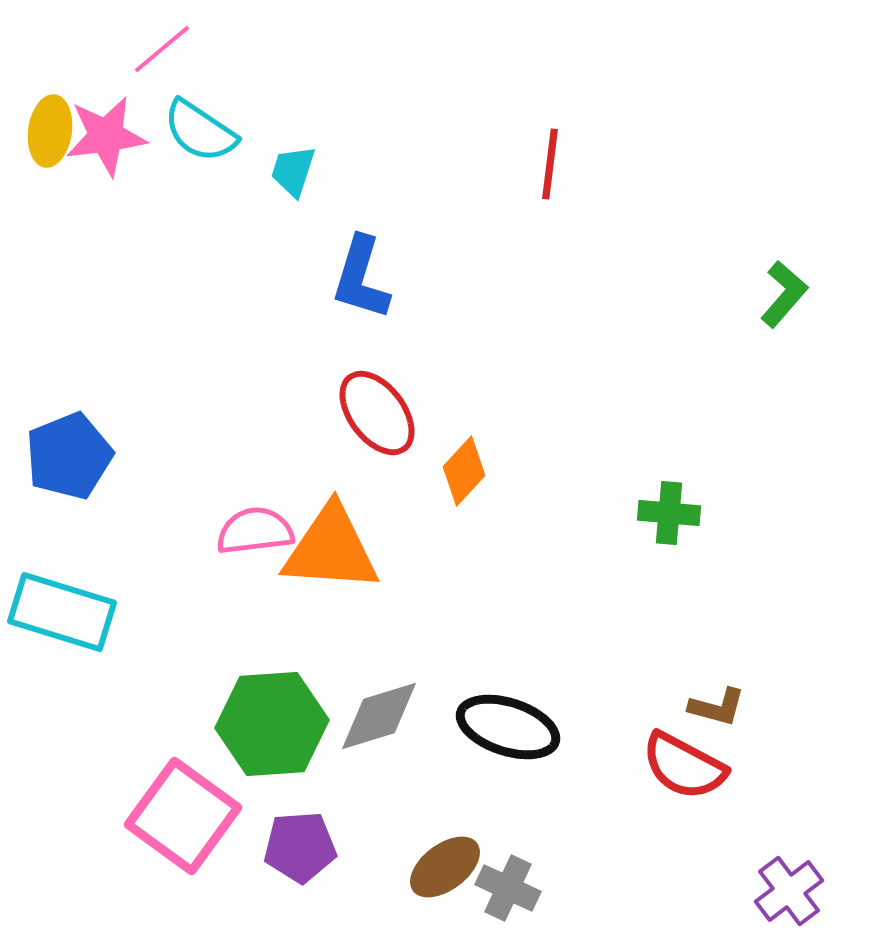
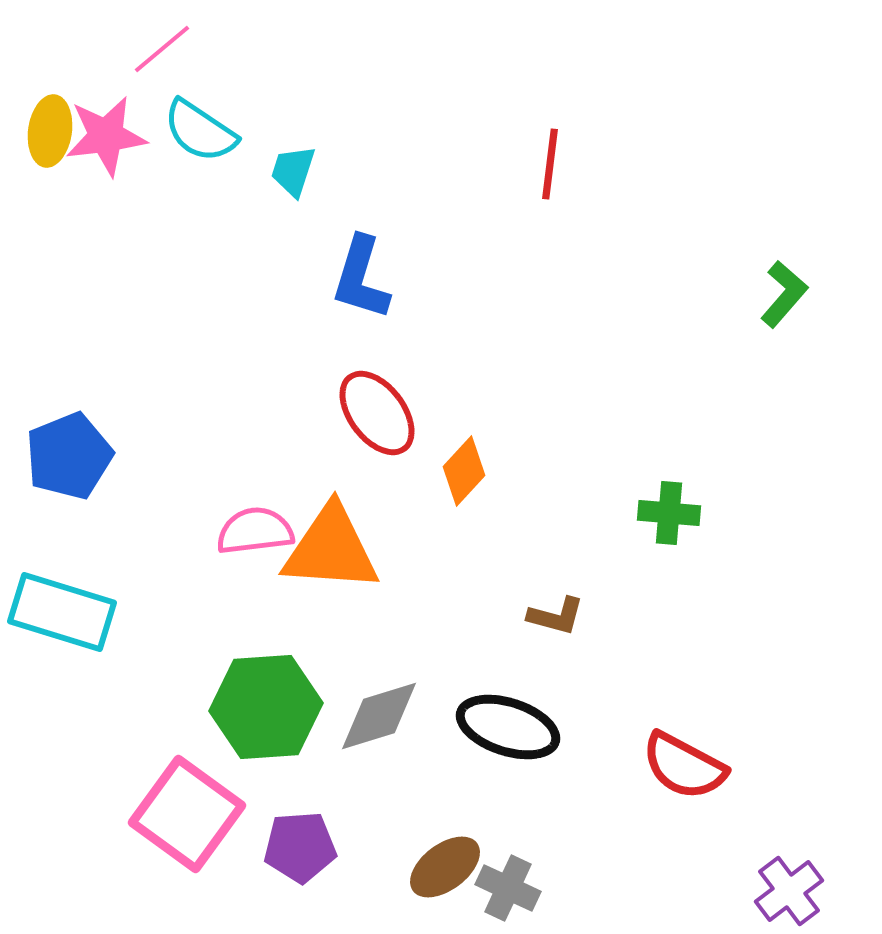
brown L-shape: moved 161 px left, 91 px up
green hexagon: moved 6 px left, 17 px up
pink square: moved 4 px right, 2 px up
